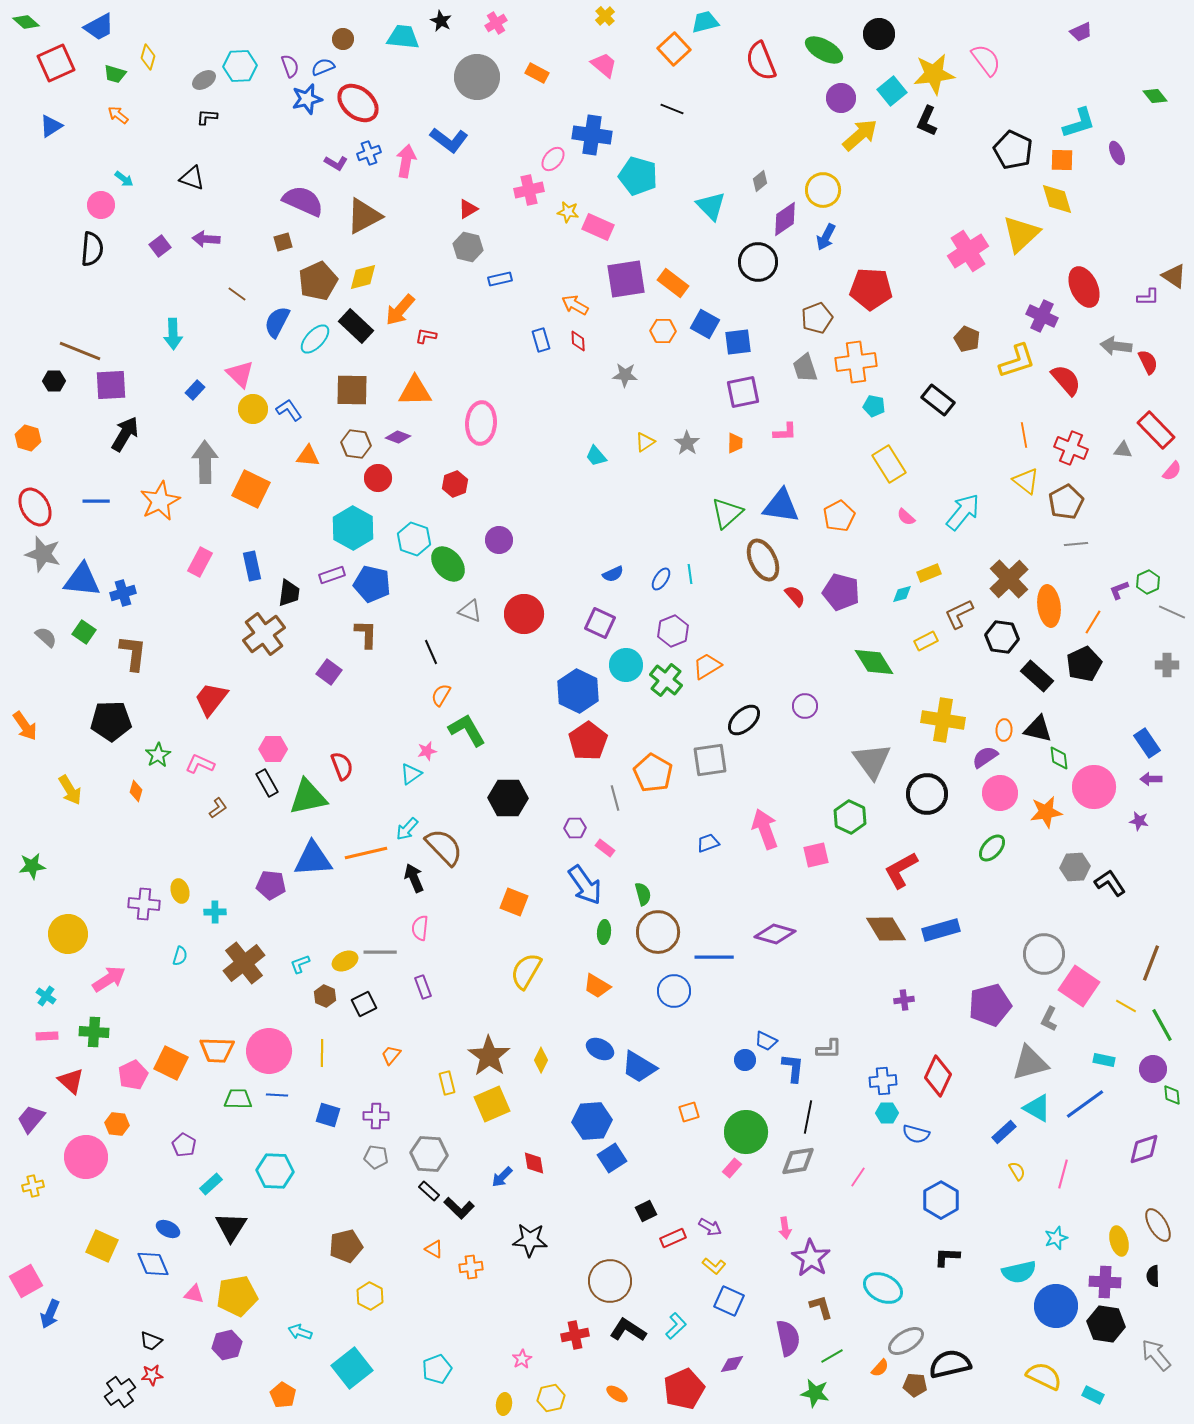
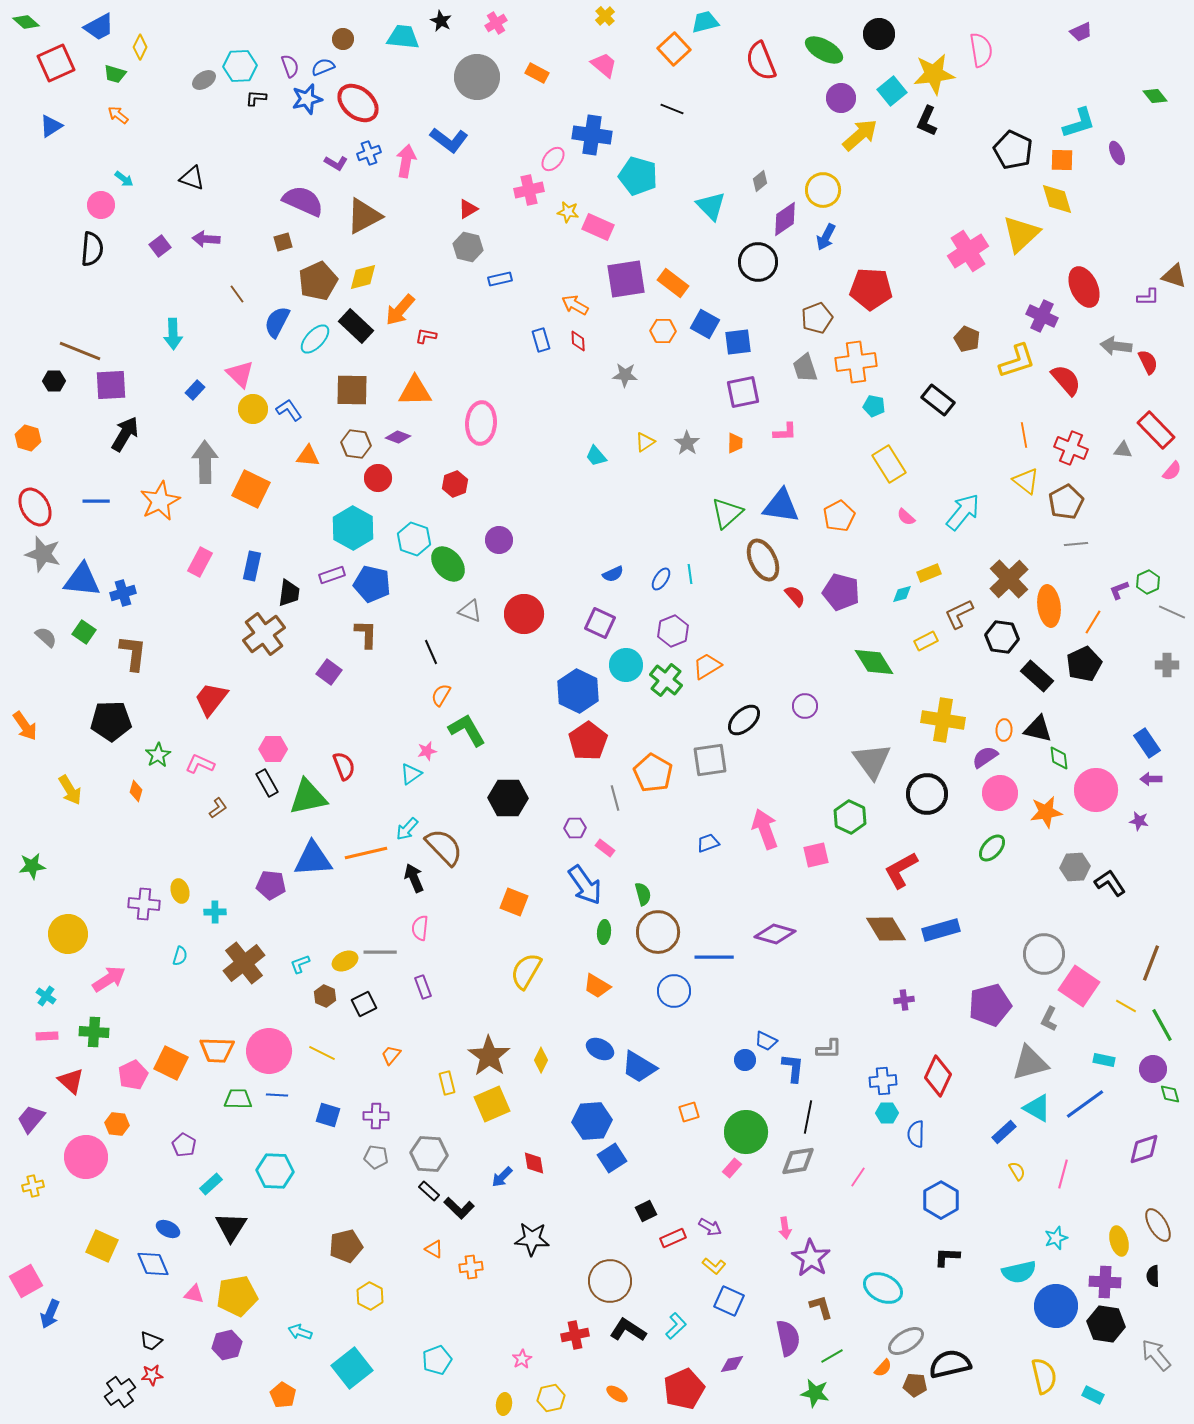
yellow diamond at (148, 57): moved 8 px left, 10 px up; rotated 10 degrees clockwise
pink semicircle at (986, 60): moved 5 px left, 10 px up; rotated 28 degrees clockwise
black L-shape at (207, 117): moved 49 px right, 19 px up
brown triangle at (1174, 276): rotated 16 degrees counterclockwise
brown line at (237, 294): rotated 18 degrees clockwise
blue rectangle at (252, 566): rotated 24 degrees clockwise
red semicircle at (342, 766): moved 2 px right
pink circle at (1094, 787): moved 2 px right, 3 px down
yellow line at (322, 1053): rotated 64 degrees counterclockwise
green diamond at (1172, 1095): moved 2 px left, 1 px up; rotated 10 degrees counterclockwise
blue semicircle at (916, 1134): rotated 76 degrees clockwise
black star at (530, 1240): moved 2 px right, 1 px up
orange semicircle at (880, 1368): moved 3 px right
cyan pentagon at (437, 1369): moved 9 px up
yellow semicircle at (1044, 1376): rotated 51 degrees clockwise
